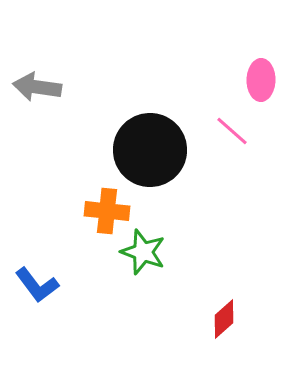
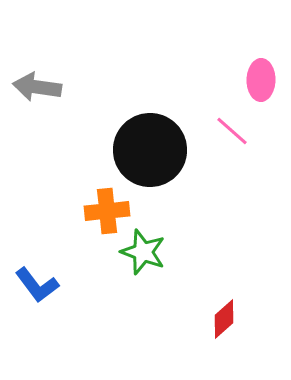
orange cross: rotated 12 degrees counterclockwise
